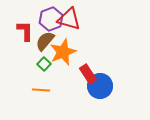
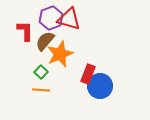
purple hexagon: moved 1 px up
orange star: moved 3 px left, 2 px down
green square: moved 3 px left, 8 px down
red rectangle: rotated 54 degrees clockwise
